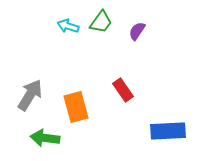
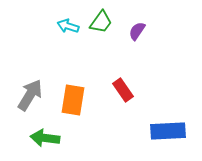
orange rectangle: moved 3 px left, 7 px up; rotated 24 degrees clockwise
